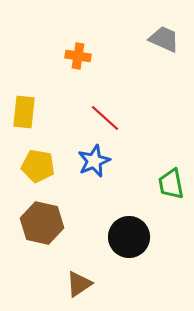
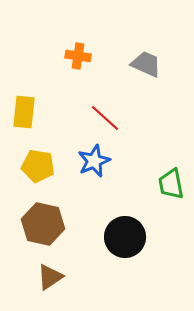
gray trapezoid: moved 18 px left, 25 px down
brown hexagon: moved 1 px right, 1 px down
black circle: moved 4 px left
brown triangle: moved 29 px left, 7 px up
